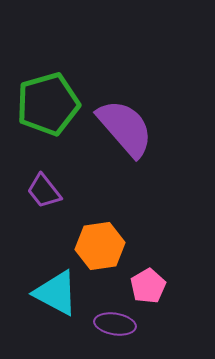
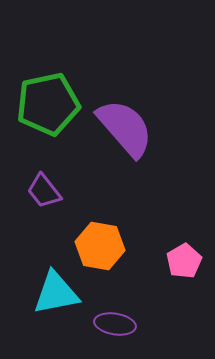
green pentagon: rotated 4 degrees clockwise
orange hexagon: rotated 18 degrees clockwise
pink pentagon: moved 36 px right, 25 px up
cyan triangle: rotated 39 degrees counterclockwise
